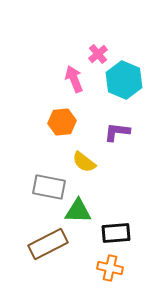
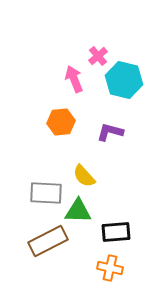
pink cross: moved 2 px down
cyan hexagon: rotated 9 degrees counterclockwise
orange hexagon: moved 1 px left
purple L-shape: moved 7 px left; rotated 8 degrees clockwise
yellow semicircle: moved 14 px down; rotated 10 degrees clockwise
gray rectangle: moved 3 px left, 6 px down; rotated 8 degrees counterclockwise
black rectangle: moved 1 px up
brown rectangle: moved 3 px up
